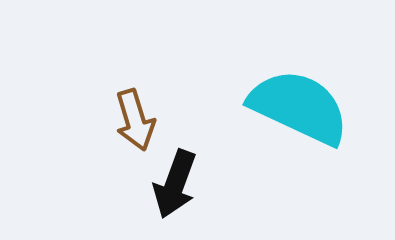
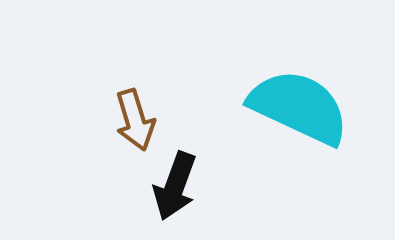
black arrow: moved 2 px down
